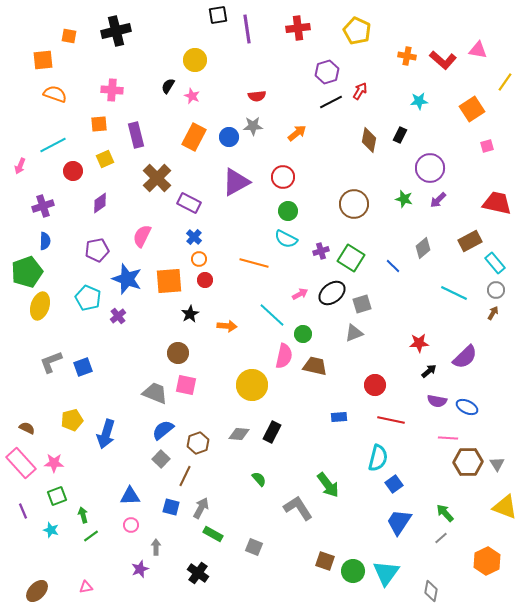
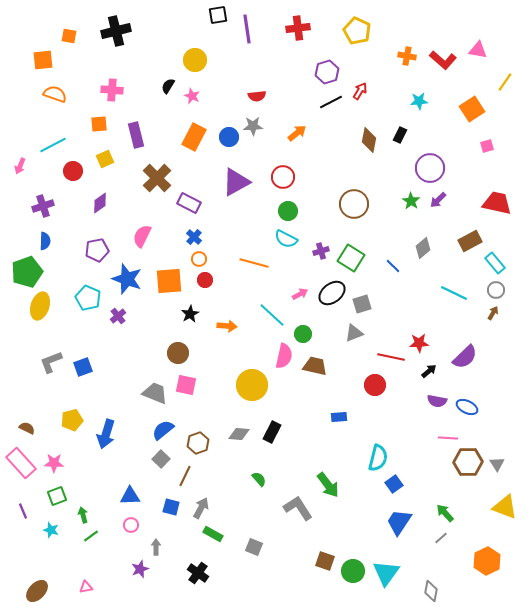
green star at (404, 199): moved 7 px right, 2 px down; rotated 18 degrees clockwise
red line at (391, 420): moved 63 px up
